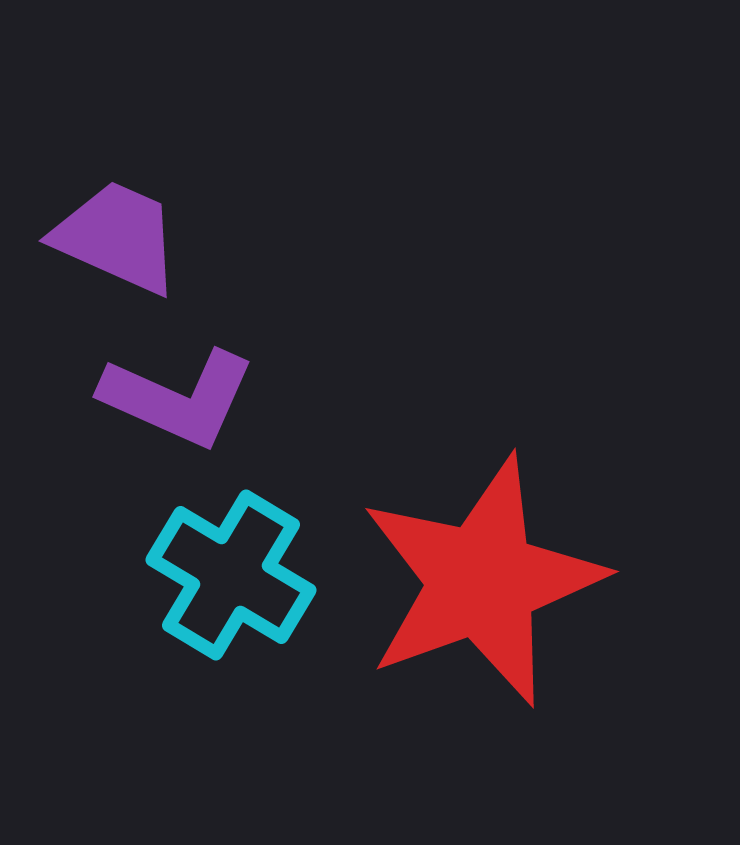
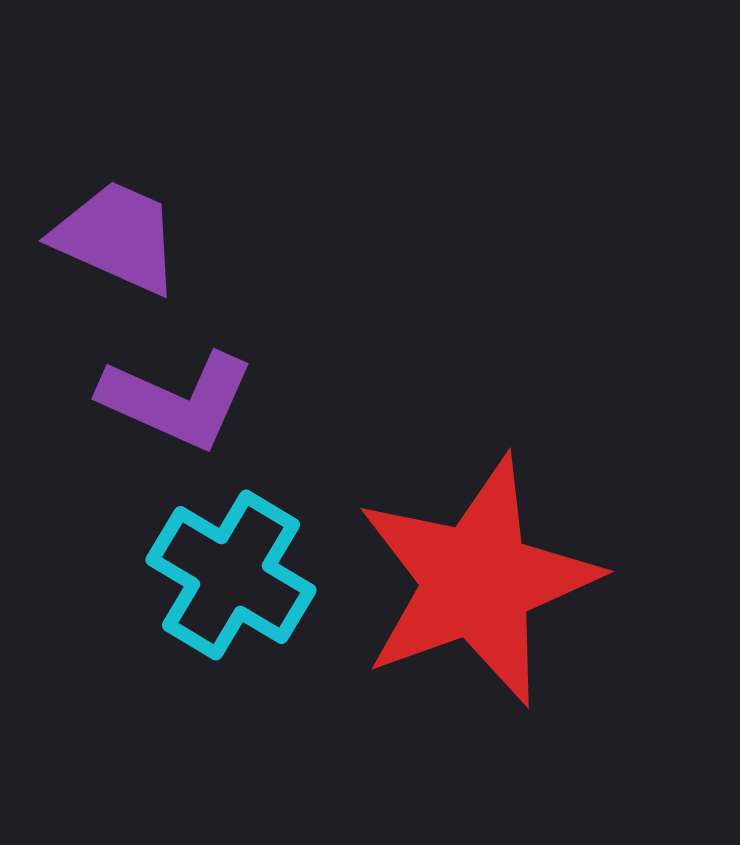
purple L-shape: moved 1 px left, 2 px down
red star: moved 5 px left
